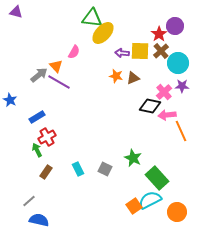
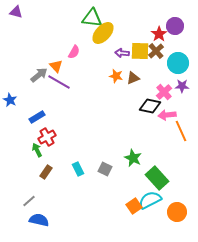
brown cross: moved 5 px left
